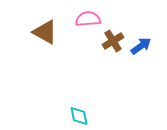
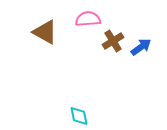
blue arrow: moved 1 px down
